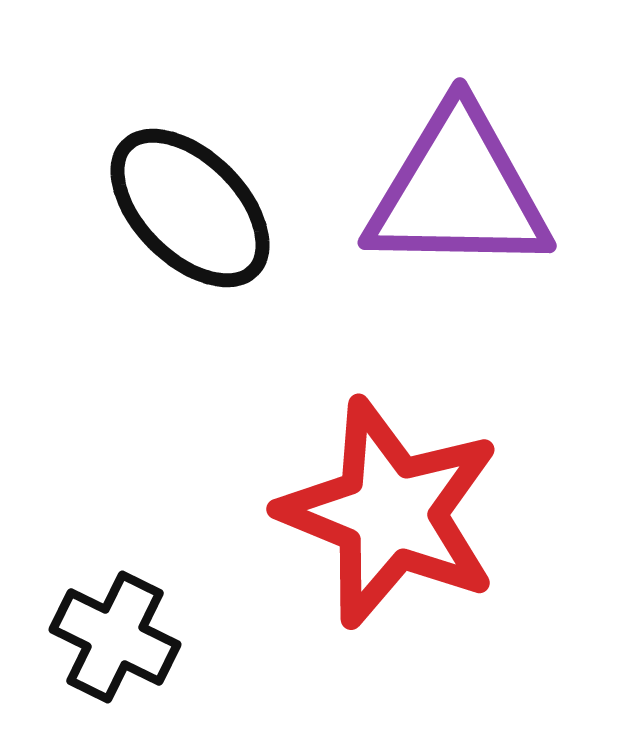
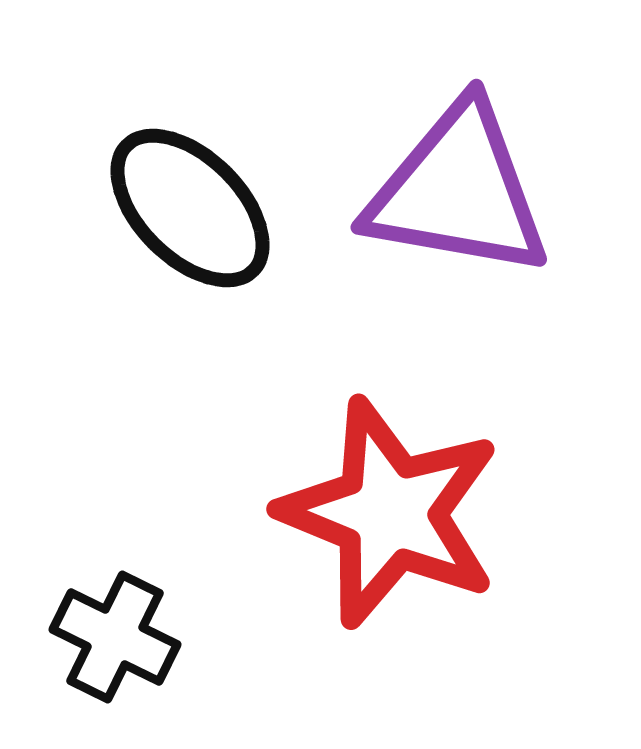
purple triangle: rotated 9 degrees clockwise
